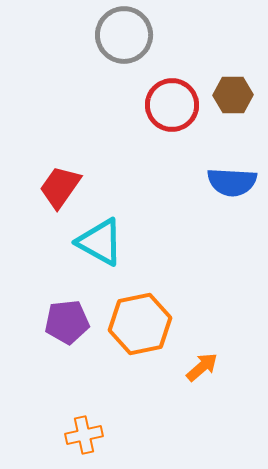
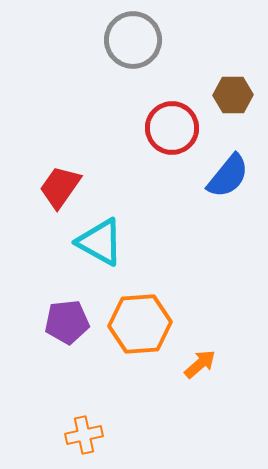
gray circle: moved 9 px right, 5 px down
red circle: moved 23 px down
blue semicircle: moved 4 px left, 6 px up; rotated 54 degrees counterclockwise
orange hexagon: rotated 8 degrees clockwise
orange arrow: moved 2 px left, 3 px up
